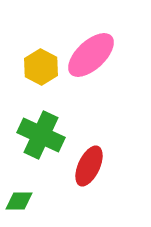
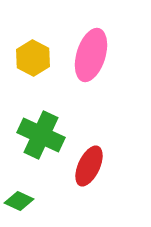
pink ellipse: rotated 30 degrees counterclockwise
yellow hexagon: moved 8 px left, 9 px up
green diamond: rotated 24 degrees clockwise
